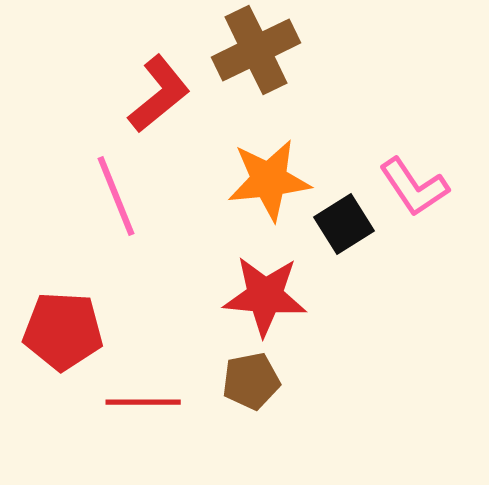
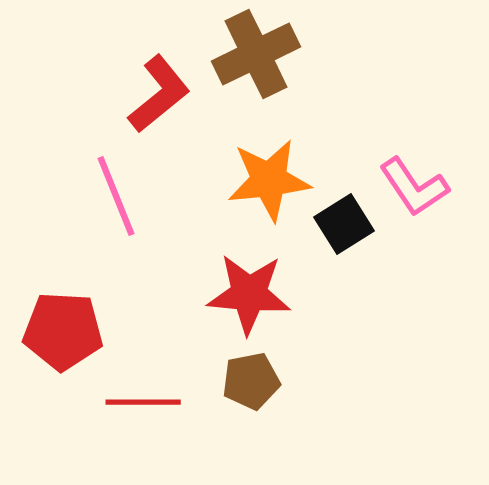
brown cross: moved 4 px down
red star: moved 16 px left, 2 px up
